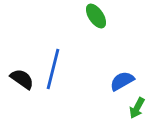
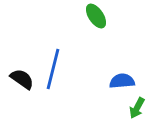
blue semicircle: rotated 25 degrees clockwise
